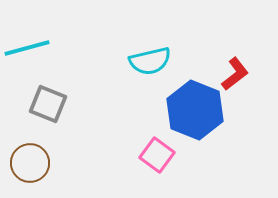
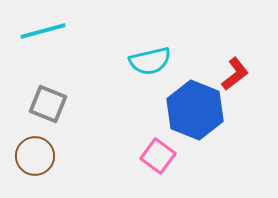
cyan line: moved 16 px right, 17 px up
pink square: moved 1 px right, 1 px down
brown circle: moved 5 px right, 7 px up
